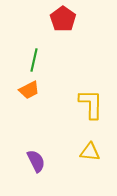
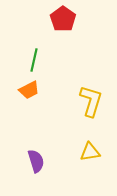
yellow L-shape: moved 3 px up; rotated 16 degrees clockwise
yellow triangle: rotated 15 degrees counterclockwise
purple semicircle: rotated 10 degrees clockwise
